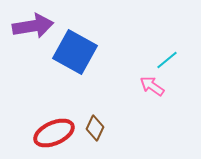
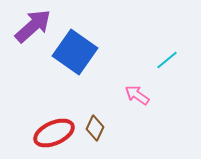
purple arrow: rotated 33 degrees counterclockwise
blue square: rotated 6 degrees clockwise
pink arrow: moved 15 px left, 9 px down
